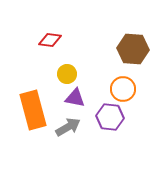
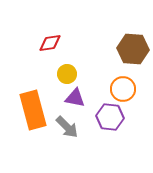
red diamond: moved 3 px down; rotated 15 degrees counterclockwise
gray arrow: moved 1 px left; rotated 75 degrees clockwise
